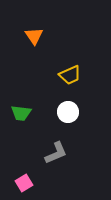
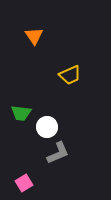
white circle: moved 21 px left, 15 px down
gray L-shape: moved 2 px right
